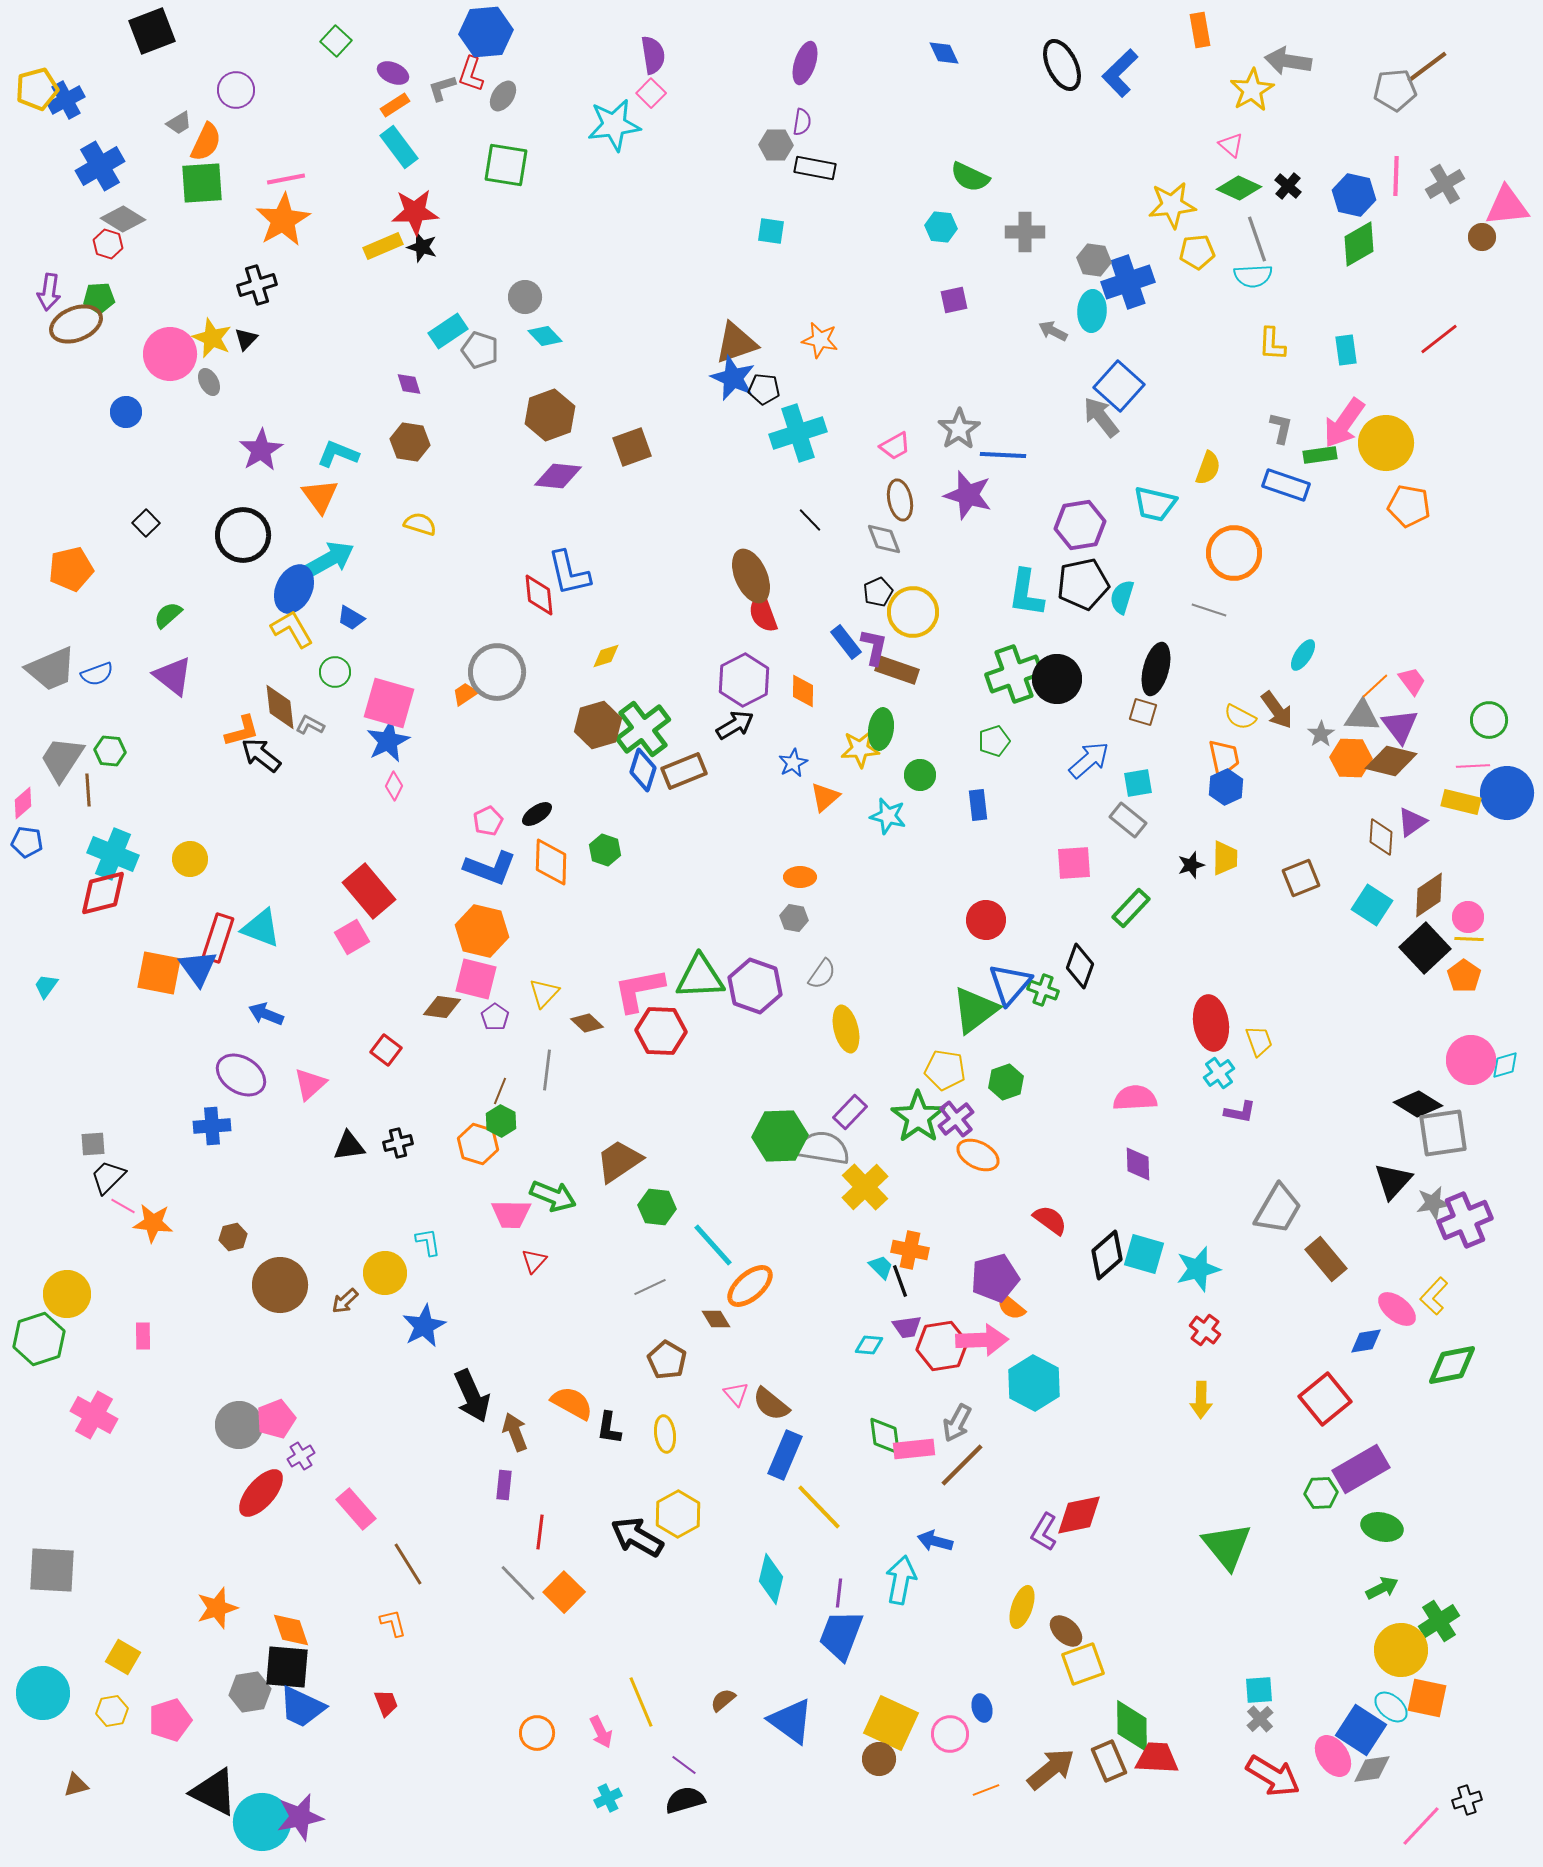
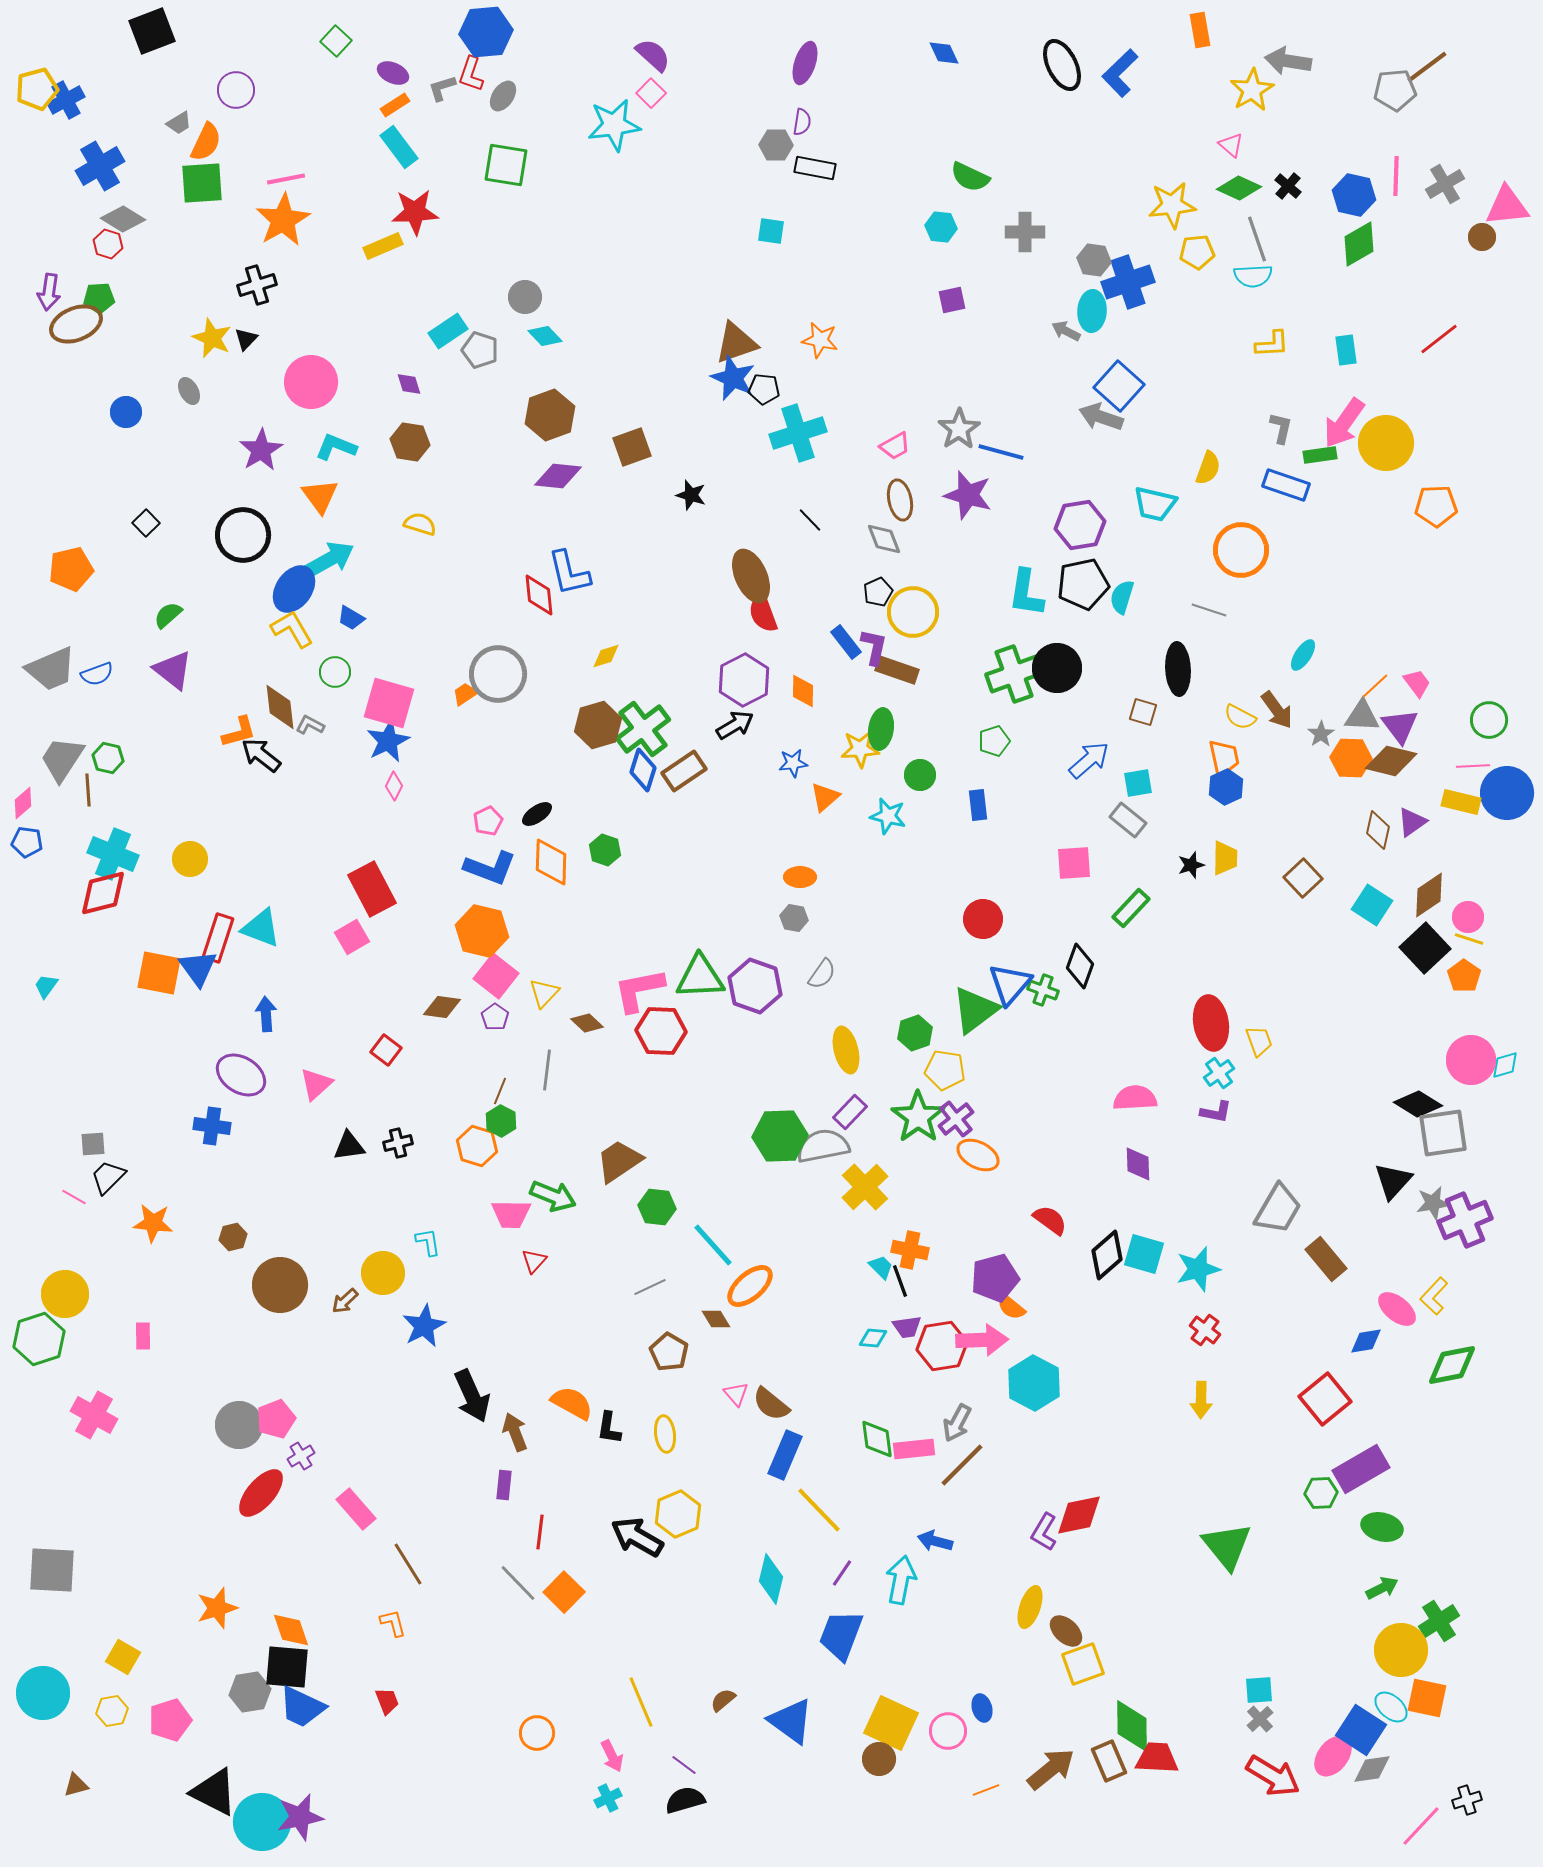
purple semicircle at (653, 55): rotated 39 degrees counterclockwise
black star at (422, 247): moved 269 px right, 248 px down
purple square at (954, 300): moved 2 px left
gray arrow at (1053, 331): moved 13 px right
yellow L-shape at (1272, 344): rotated 96 degrees counterclockwise
pink circle at (170, 354): moved 141 px right, 28 px down
gray ellipse at (209, 382): moved 20 px left, 9 px down
gray arrow at (1101, 417): rotated 33 degrees counterclockwise
cyan L-shape at (338, 454): moved 2 px left, 7 px up
blue line at (1003, 455): moved 2 px left, 3 px up; rotated 12 degrees clockwise
orange pentagon at (1409, 506): moved 27 px right; rotated 12 degrees counterclockwise
orange circle at (1234, 553): moved 7 px right, 3 px up
blue ellipse at (294, 589): rotated 9 degrees clockwise
black ellipse at (1156, 669): moved 22 px right; rotated 18 degrees counterclockwise
gray circle at (497, 672): moved 1 px right, 2 px down
purple triangle at (173, 676): moved 6 px up
black circle at (1057, 679): moved 11 px up
pink trapezoid at (1412, 681): moved 5 px right, 2 px down
orange L-shape at (242, 731): moved 3 px left, 1 px down
green hexagon at (110, 751): moved 2 px left, 7 px down; rotated 8 degrees clockwise
blue star at (793, 763): rotated 20 degrees clockwise
brown rectangle at (684, 771): rotated 12 degrees counterclockwise
brown diamond at (1381, 837): moved 3 px left, 7 px up; rotated 9 degrees clockwise
brown square at (1301, 878): moved 2 px right; rotated 21 degrees counterclockwise
red rectangle at (369, 891): moved 3 px right, 2 px up; rotated 12 degrees clockwise
red circle at (986, 920): moved 3 px left, 1 px up
yellow line at (1469, 939): rotated 16 degrees clockwise
pink square at (476, 979): moved 20 px right, 3 px up; rotated 24 degrees clockwise
blue arrow at (266, 1014): rotated 64 degrees clockwise
yellow ellipse at (846, 1029): moved 21 px down
green hexagon at (1006, 1082): moved 91 px left, 49 px up
pink triangle at (310, 1084): moved 6 px right
purple L-shape at (1240, 1112): moved 24 px left
blue cross at (212, 1126): rotated 12 degrees clockwise
orange hexagon at (478, 1144): moved 1 px left, 2 px down
gray semicircle at (823, 1148): moved 2 px up; rotated 20 degrees counterclockwise
pink line at (123, 1206): moved 49 px left, 9 px up
yellow circle at (385, 1273): moved 2 px left
yellow circle at (67, 1294): moved 2 px left
cyan diamond at (869, 1345): moved 4 px right, 7 px up
brown pentagon at (667, 1360): moved 2 px right, 8 px up
green diamond at (885, 1436): moved 8 px left, 3 px down
yellow line at (819, 1507): moved 3 px down
yellow hexagon at (678, 1514): rotated 6 degrees clockwise
purple line at (839, 1593): moved 3 px right, 20 px up; rotated 28 degrees clockwise
yellow ellipse at (1022, 1607): moved 8 px right
red trapezoid at (386, 1703): moved 1 px right, 2 px up
pink arrow at (601, 1732): moved 11 px right, 24 px down
pink circle at (950, 1734): moved 2 px left, 3 px up
pink ellipse at (1333, 1756): rotated 72 degrees clockwise
